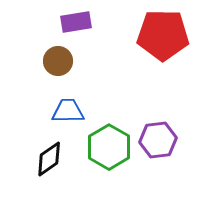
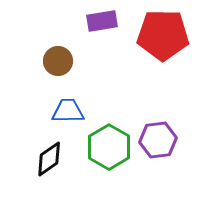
purple rectangle: moved 26 px right, 1 px up
